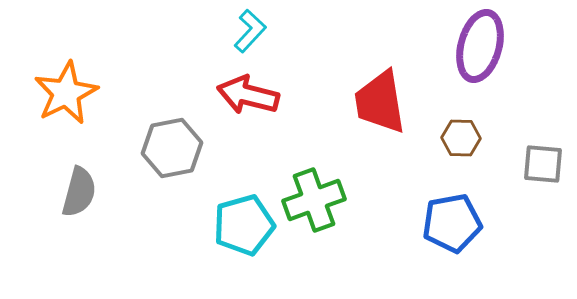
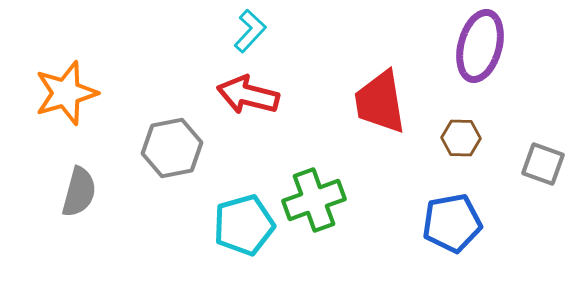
orange star: rotated 10 degrees clockwise
gray square: rotated 15 degrees clockwise
